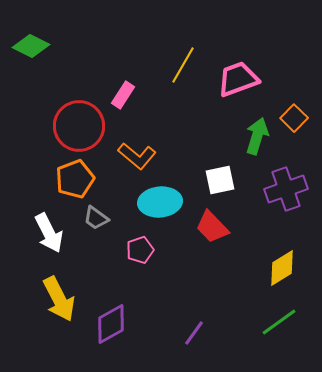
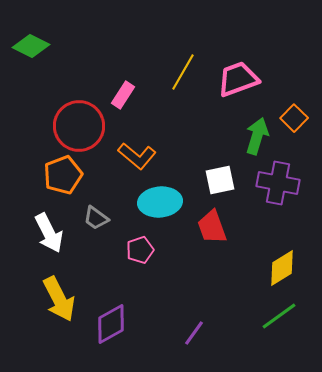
yellow line: moved 7 px down
orange pentagon: moved 12 px left, 4 px up
purple cross: moved 8 px left, 6 px up; rotated 30 degrees clockwise
red trapezoid: rotated 24 degrees clockwise
green line: moved 6 px up
